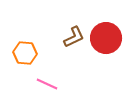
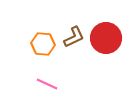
orange hexagon: moved 18 px right, 9 px up
